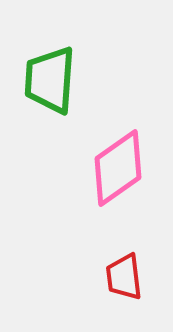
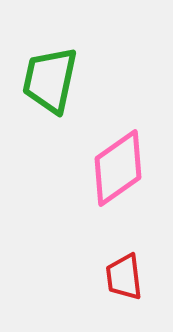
green trapezoid: rotated 8 degrees clockwise
